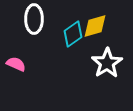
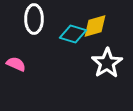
cyan diamond: rotated 52 degrees clockwise
